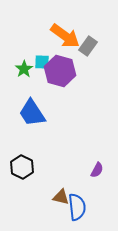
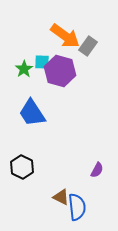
brown triangle: rotated 12 degrees clockwise
